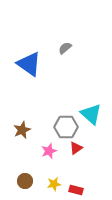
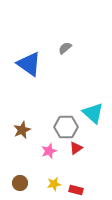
cyan triangle: moved 2 px right, 1 px up
brown circle: moved 5 px left, 2 px down
